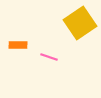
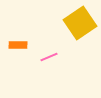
pink line: rotated 42 degrees counterclockwise
